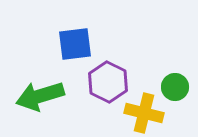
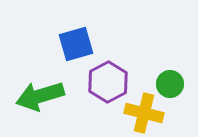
blue square: moved 1 px right; rotated 9 degrees counterclockwise
purple hexagon: rotated 6 degrees clockwise
green circle: moved 5 px left, 3 px up
